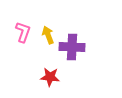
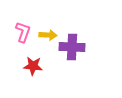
yellow arrow: rotated 114 degrees clockwise
red star: moved 17 px left, 11 px up
